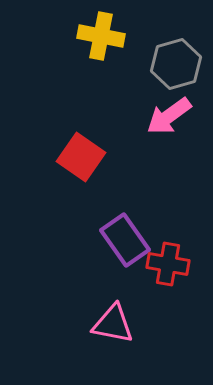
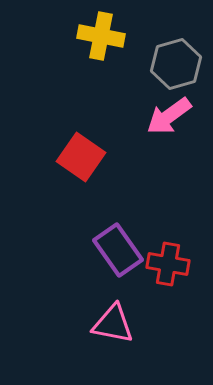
purple rectangle: moved 7 px left, 10 px down
